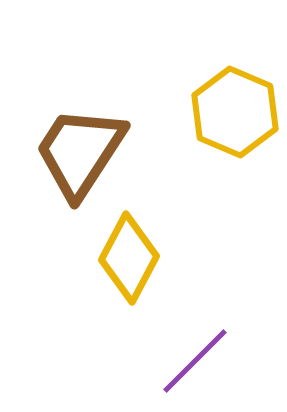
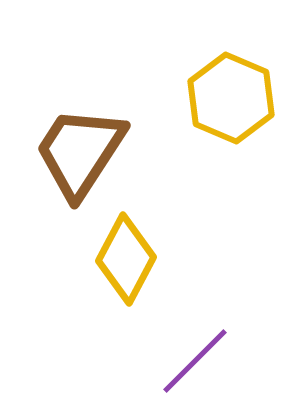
yellow hexagon: moved 4 px left, 14 px up
yellow diamond: moved 3 px left, 1 px down
